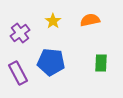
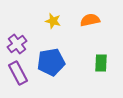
yellow star: rotated 21 degrees counterclockwise
purple cross: moved 3 px left, 11 px down
blue pentagon: rotated 16 degrees counterclockwise
